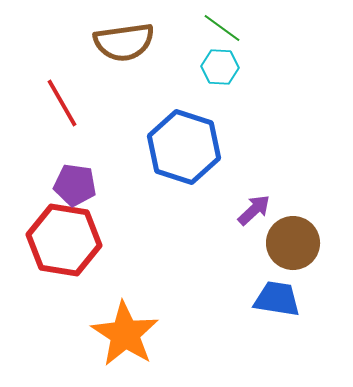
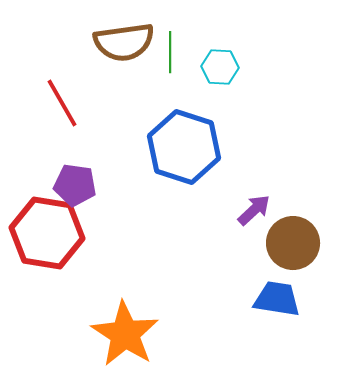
green line: moved 52 px left, 24 px down; rotated 54 degrees clockwise
red hexagon: moved 17 px left, 7 px up
